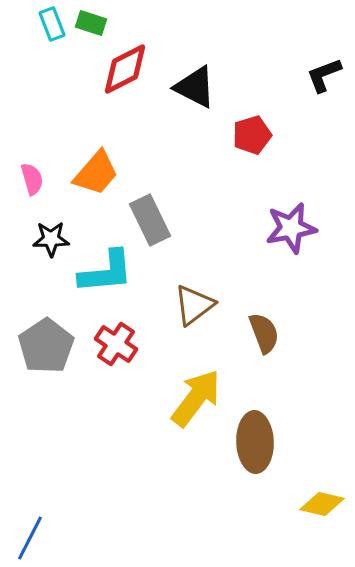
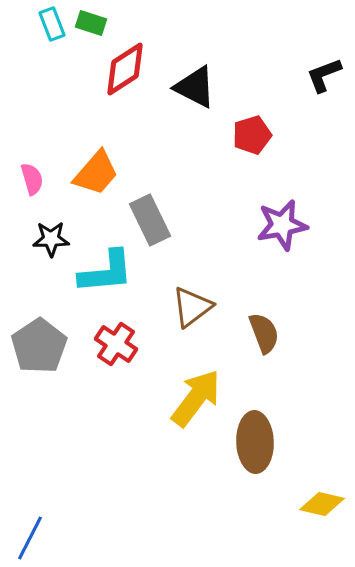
red diamond: rotated 6 degrees counterclockwise
purple star: moved 9 px left, 3 px up
brown triangle: moved 2 px left, 2 px down
gray pentagon: moved 7 px left
